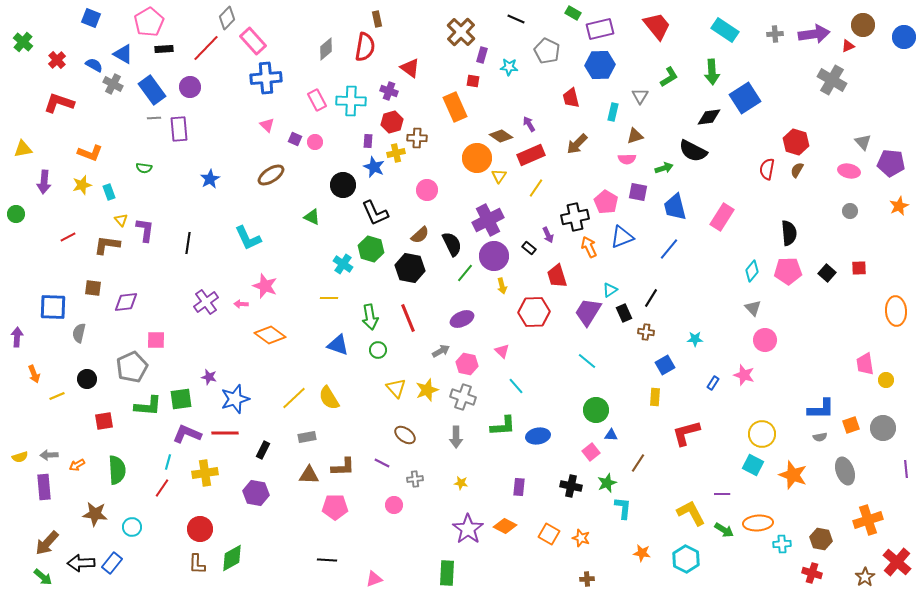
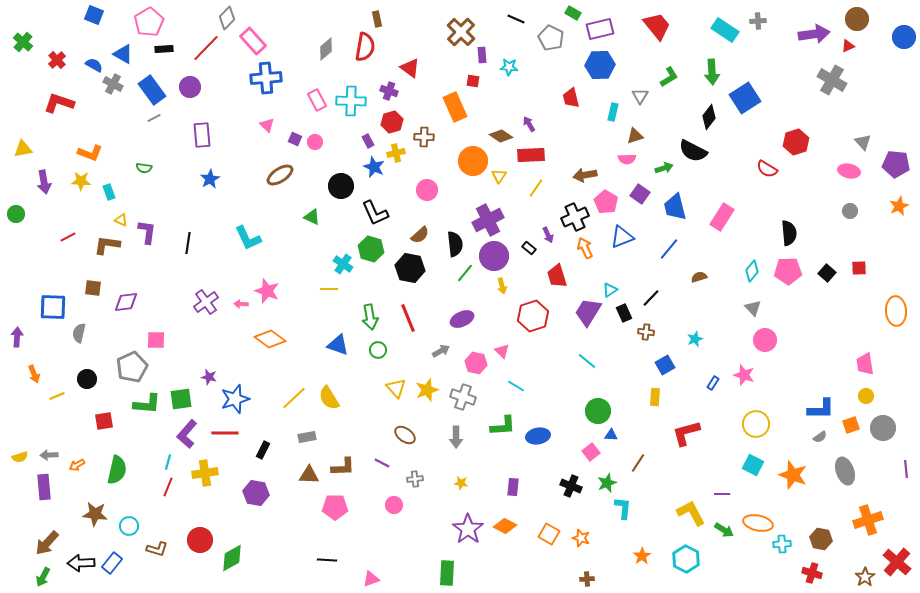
blue square at (91, 18): moved 3 px right, 3 px up
brown circle at (863, 25): moved 6 px left, 6 px up
gray cross at (775, 34): moved 17 px left, 13 px up
gray pentagon at (547, 51): moved 4 px right, 13 px up
purple rectangle at (482, 55): rotated 21 degrees counterclockwise
black diamond at (709, 117): rotated 45 degrees counterclockwise
gray line at (154, 118): rotated 24 degrees counterclockwise
purple rectangle at (179, 129): moved 23 px right, 6 px down
brown cross at (417, 138): moved 7 px right, 1 px up
purple rectangle at (368, 141): rotated 32 degrees counterclockwise
red hexagon at (796, 142): rotated 25 degrees clockwise
brown arrow at (577, 144): moved 8 px right, 31 px down; rotated 35 degrees clockwise
red rectangle at (531, 155): rotated 20 degrees clockwise
orange circle at (477, 158): moved 4 px left, 3 px down
purple pentagon at (891, 163): moved 5 px right, 1 px down
red semicircle at (767, 169): rotated 70 degrees counterclockwise
brown semicircle at (797, 170): moved 98 px left, 107 px down; rotated 42 degrees clockwise
brown ellipse at (271, 175): moved 9 px right
purple arrow at (44, 182): rotated 15 degrees counterclockwise
yellow star at (82, 185): moved 1 px left, 4 px up; rotated 18 degrees clockwise
black circle at (343, 185): moved 2 px left, 1 px down
purple square at (638, 192): moved 2 px right, 2 px down; rotated 24 degrees clockwise
black cross at (575, 217): rotated 12 degrees counterclockwise
yellow triangle at (121, 220): rotated 24 degrees counterclockwise
purple L-shape at (145, 230): moved 2 px right, 2 px down
black semicircle at (452, 244): moved 3 px right; rotated 20 degrees clockwise
orange arrow at (589, 247): moved 4 px left, 1 px down
pink star at (265, 286): moved 2 px right, 5 px down
yellow line at (329, 298): moved 9 px up
black line at (651, 298): rotated 12 degrees clockwise
red hexagon at (534, 312): moved 1 px left, 4 px down; rotated 16 degrees counterclockwise
orange diamond at (270, 335): moved 4 px down
cyan star at (695, 339): rotated 21 degrees counterclockwise
pink hexagon at (467, 364): moved 9 px right, 1 px up
yellow circle at (886, 380): moved 20 px left, 16 px down
cyan line at (516, 386): rotated 18 degrees counterclockwise
green L-shape at (148, 406): moved 1 px left, 2 px up
green circle at (596, 410): moved 2 px right, 1 px down
purple L-shape at (187, 434): rotated 72 degrees counterclockwise
yellow circle at (762, 434): moved 6 px left, 10 px up
gray semicircle at (820, 437): rotated 24 degrees counterclockwise
green semicircle at (117, 470): rotated 16 degrees clockwise
black cross at (571, 486): rotated 10 degrees clockwise
purple rectangle at (519, 487): moved 6 px left
red line at (162, 488): moved 6 px right, 1 px up; rotated 12 degrees counterclockwise
orange ellipse at (758, 523): rotated 16 degrees clockwise
cyan circle at (132, 527): moved 3 px left, 1 px up
red circle at (200, 529): moved 11 px down
orange star at (642, 553): moved 3 px down; rotated 30 degrees clockwise
brown L-shape at (197, 564): moved 40 px left, 15 px up; rotated 75 degrees counterclockwise
green arrow at (43, 577): rotated 78 degrees clockwise
pink triangle at (374, 579): moved 3 px left
